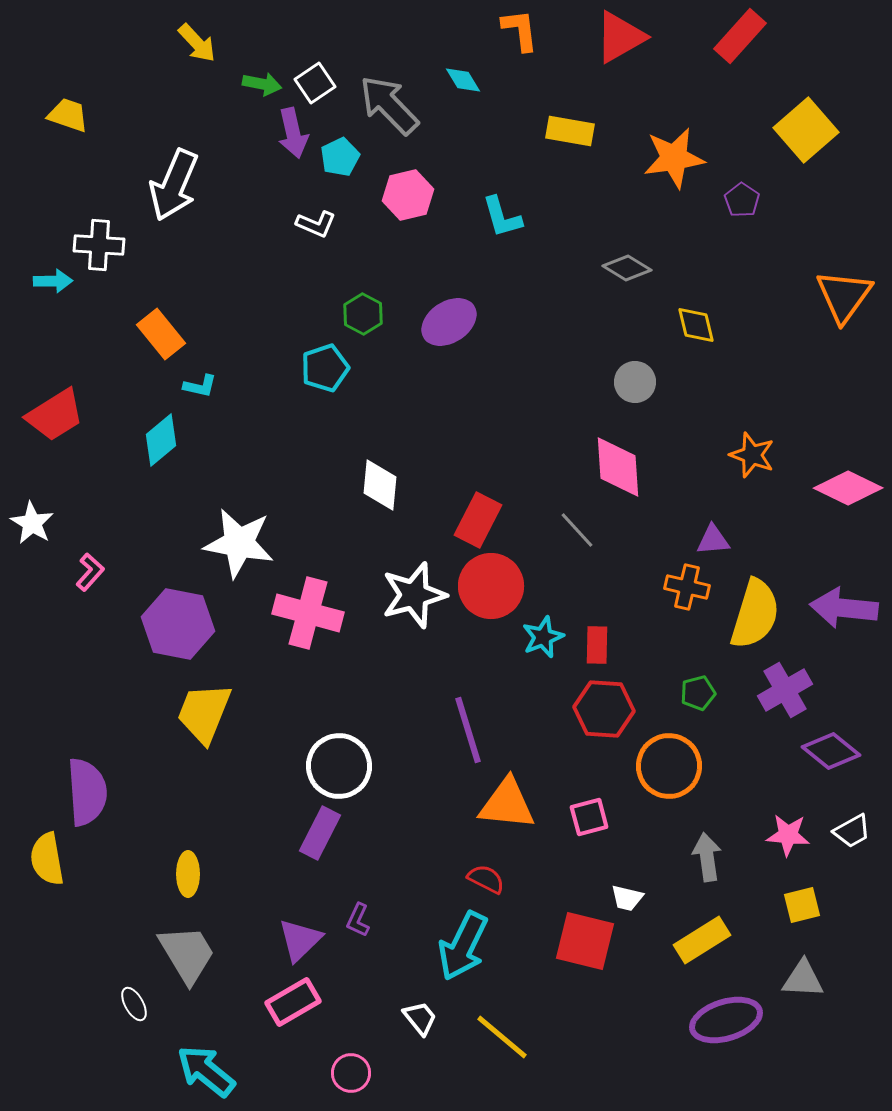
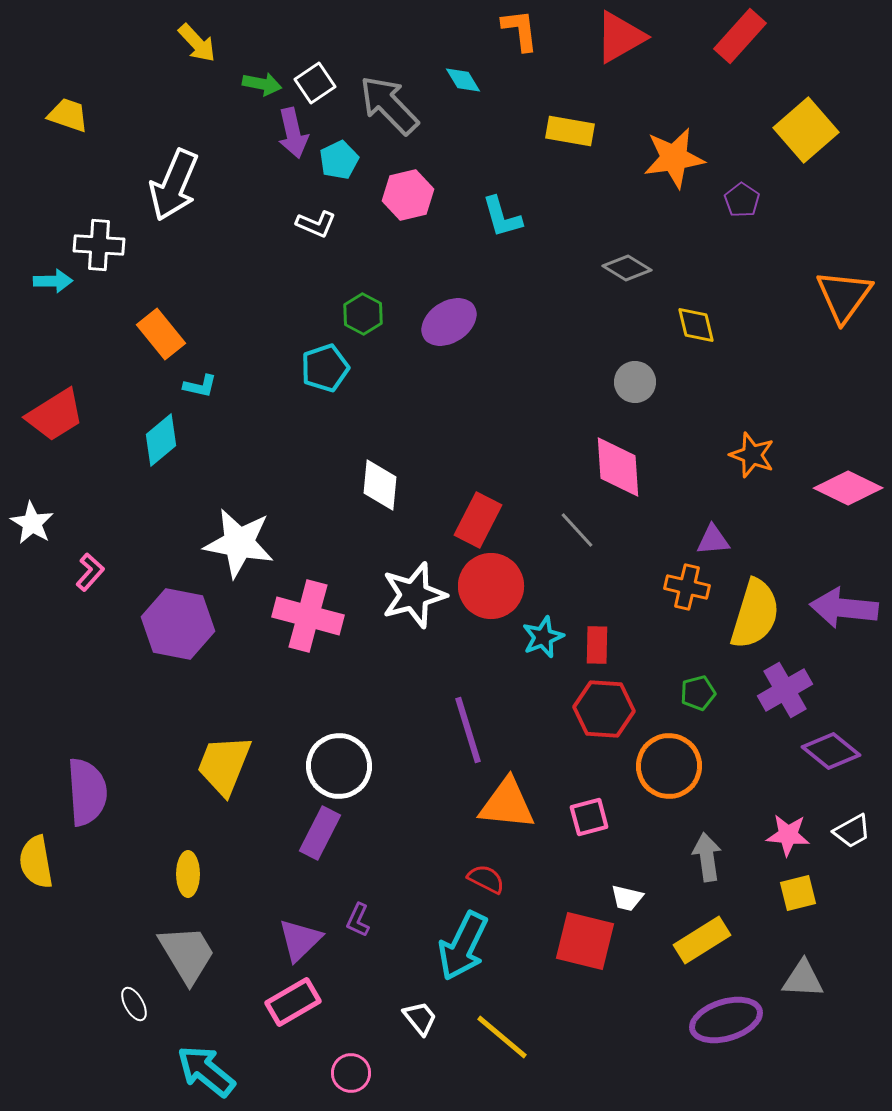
cyan pentagon at (340, 157): moved 1 px left, 3 px down
pink cross at (308, 613): moved 3 px down
yellow trapezoid at (204, 713): moved 20 px right, 52 px down
yellow semicircle at (47, 859): moved 11 px left, 3 px down
yellow square at (802, 905): moved 4 px left, 12 px up
